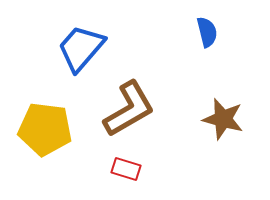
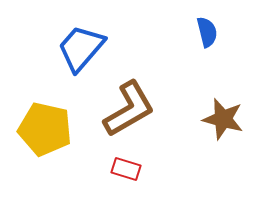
yellow pentagon: rotated 6 degrees clockwise
